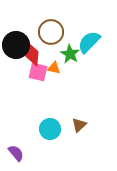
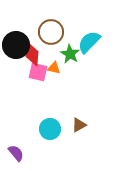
brown triangle: rotated 14 degrees clockwise
